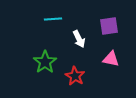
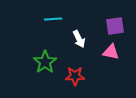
purple square: moved 6 px right
pink triangle: moved 7 px up
red star: rotated 30 degrees counterclockwise
